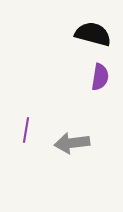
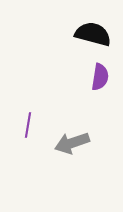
purple line: moved 2 px right, 5 px up
gray arrow: rotated 12 degrees counterclockwise
